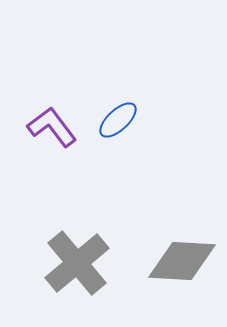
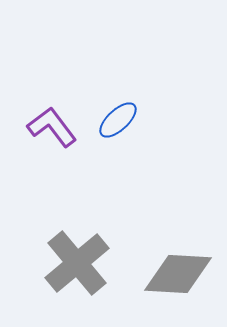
gray diamond: moved 4 px left, 13 px down
